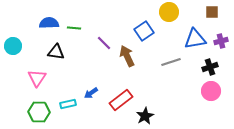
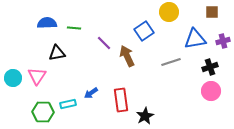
blue semicircle: moved 2 px left
purple cross: moved 2 px right
cyan circle: moved 32 px down
black triangle: moved 1 px right, 1 px down; rotated 18 degrees counterclockwise
pink triangle: moved 2 px up
red rectangle: rotated 60 degrees counterclockwise
green hexagon: moved 4 px right
